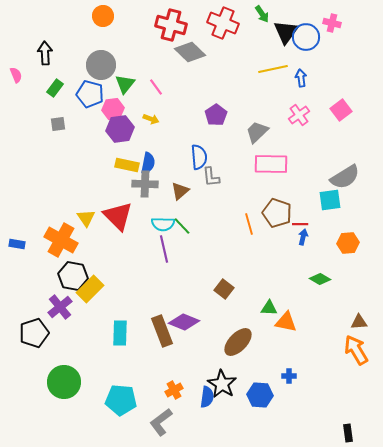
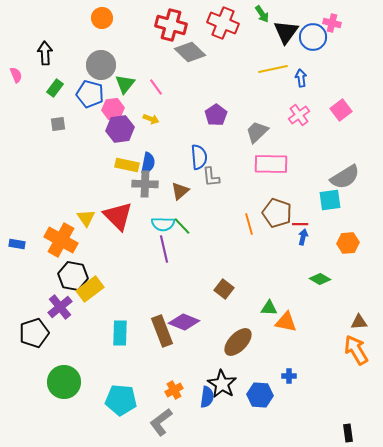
orange circle at (103, 16): moved 1 px left, 2 px down
blue circle at (306, 37): moved 7 px right
yellow rectangle at (90, 289): rotated 8 degrees clockwise
